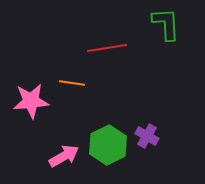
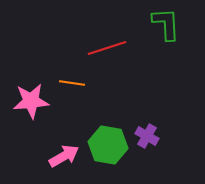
red line: rotated 9 degrees counterclockwise
green hexagon: rotated 24 degrees counterclockwise
